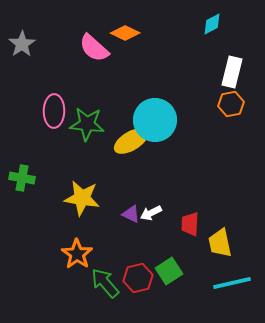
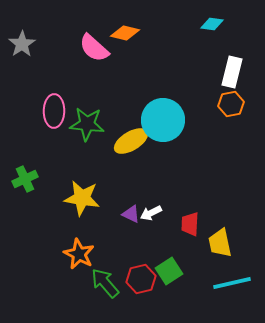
cyan diamond: rotated 35 degrees clockwise
orange diamond: rotated 12 degrees counterclockwise
cyan circle: moved 8 px right
green cross: moved 3 px right, 1 px down; rotated 35 degrees counterclockwise
orange star: moved 2 px right; rotated 8 degrees counterclockwise
red hexagon: moved 3 px right, 1 px down
